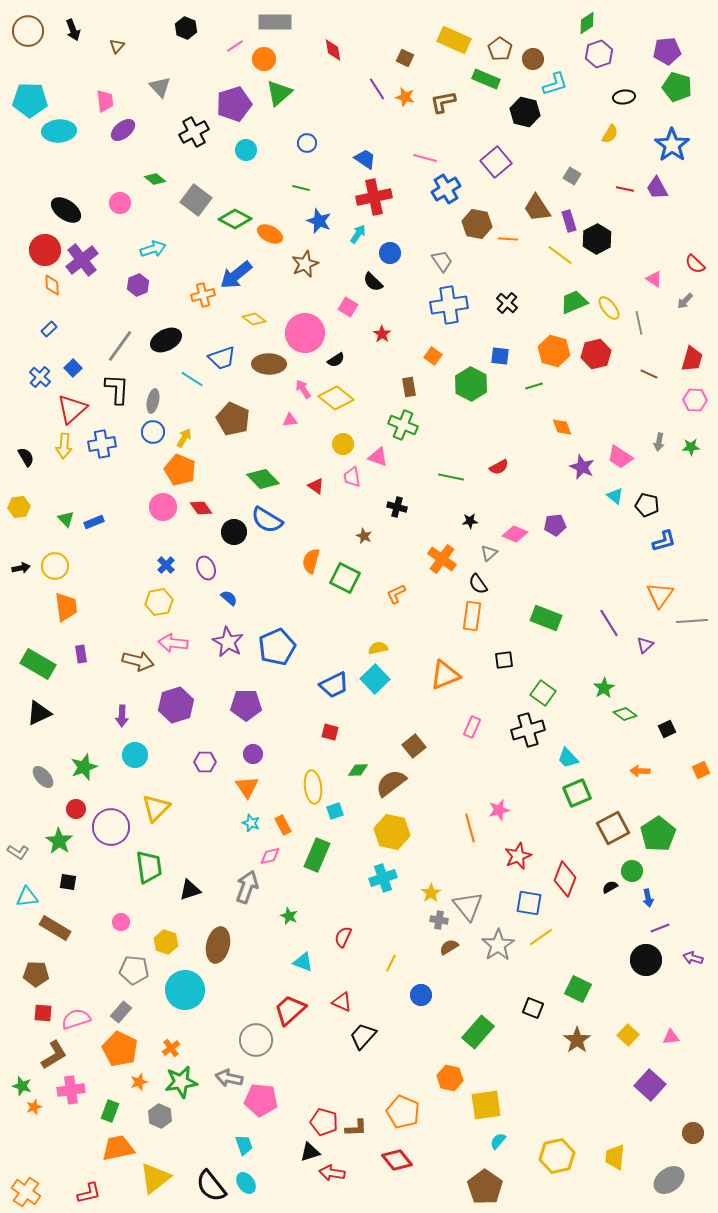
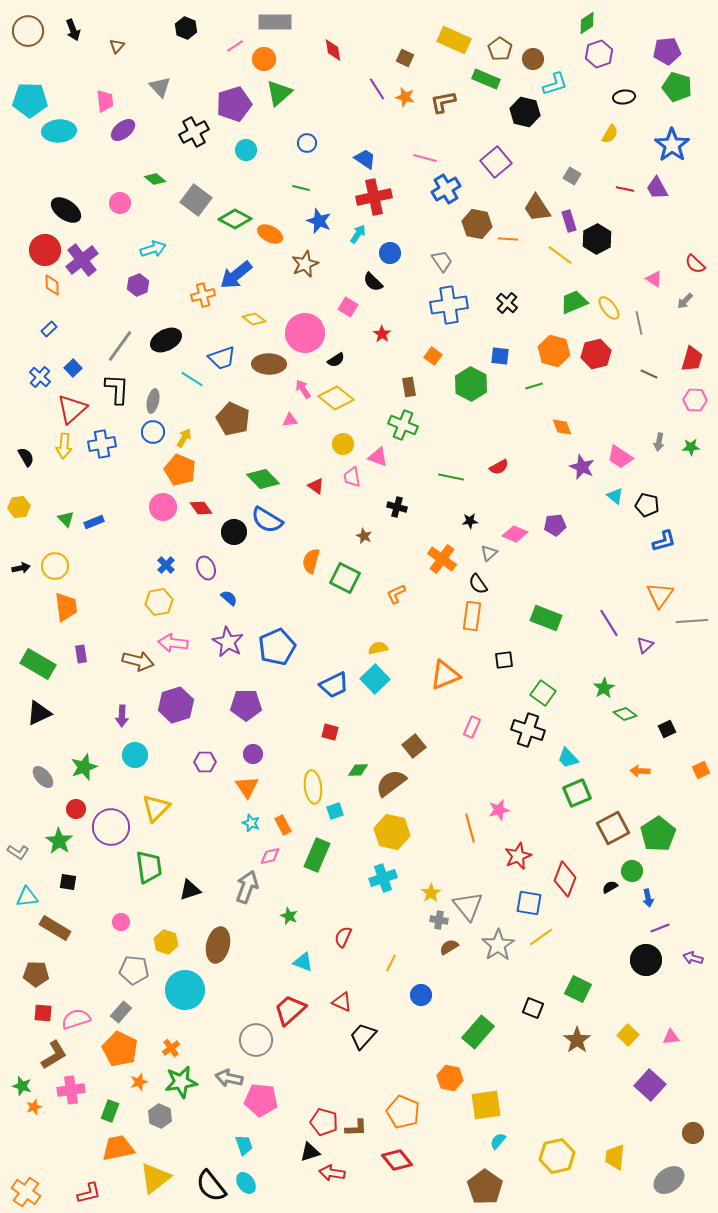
black cross at (528, 730): rotated 36 degrees clockwise
